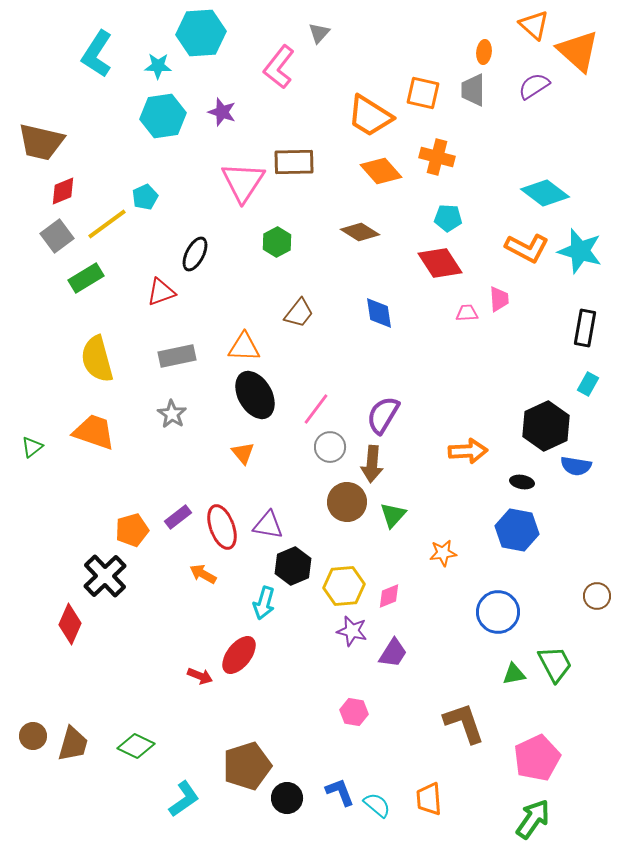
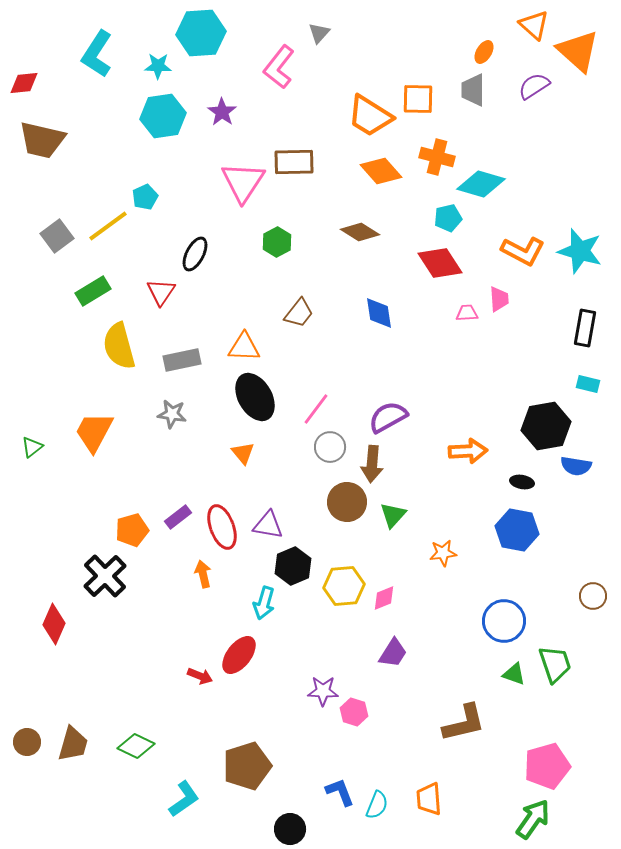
orange ellipse at (484, 52): rotated 25 degrees clockwise
orange square at (423, 93): moved 5 px left, 6 px down; rotated 12 degrees counterclockwise
purple star at (222, 112): rotated 16 degrees clockwise
brown trapezoid at (41, 142): moved 1 px right, 2 px up
red diamond at (63, 191): moved 39 px left, 108 px up; rotated 16 degrees clockwise
cyan diamond at (545, 193): moved 64 px left, 9 px up; rotated 21 degrees counterclockwise
cyan pentagon at (448, 218): rotated 16 degrees counterclockwise
yellow line at (107, 224): moved 1 px right, 2 px down
orange L-shape at (527, 248): moved 4 px left, 3 px down
green rectangle at (86, 278): moved 7 px right, 13 px down
red triangle at (161, 292): rotated 36 degrees counterclockwise
gray rectangle at (177, 356): moved 5 px right, 4 px down
yellow semicircle at (97, 359): moved 22 px right, 13 px up
cyan rectangle at (588, 384): rotated 75 degrees clockwise
black ellipse at (255, 395): moved 2 px down
gray star at (172, 414): rotated 24 degrees counterclockwise
purple semicircle at (383, 415): moved 5 px right, 2 px down; rotated 30 degrees clockwise
black hexagon at (546, 426): rotated 15 degrees clockwise
orange trapezoid at (94, 432): rotated 81 degrees counterclockwise
orange arrow at (203, 574): rotated 48 degrees clockwise
pink diamond at (389, 596): moved 5 px left, 2 px down
brown circle at (597, 596): moved 4 px left
blue circle at (498, 612): moved 6 px right, 9 px down
red diamond at (70, 624): moved 16 px left
purple star at (352, 631): moved 29 px left, 60 px down; rotated 12 degrees counterclockwise
green trapezoid at (555, 664): rotated 9 degrees clockwise
green triangle at (514, 674): rotated 30 degrees clockwise
pink hexagon at (354, 712): rotated 8 degrees clockwise
brown L-shape at (464, 723): rotated 96 degrees clockwise
brown circle at (33, 736): moved 6 px left, 6 px down
pink pentagon at (537, 758): moved 10 px right, 8 px down; rotated 9 degrees clockwise
black circle at (287, 798): moved 3 px right, 31 px down
cyan semicircle at (377, 805): rotated 72 degrees clockwise
